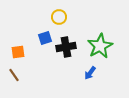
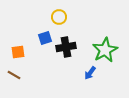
green star: moved 5 px right, 4 px down
brown line: rotated 24 degrees counterclockwise
